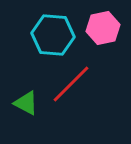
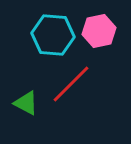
pink hexagon: moved 4 px left, 3 px down
